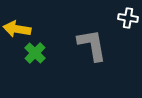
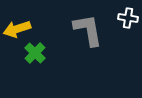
yellow arrow: rotated 28 degrees counterclockwise
gray L-shape: moved 4 px left, 15 px up
